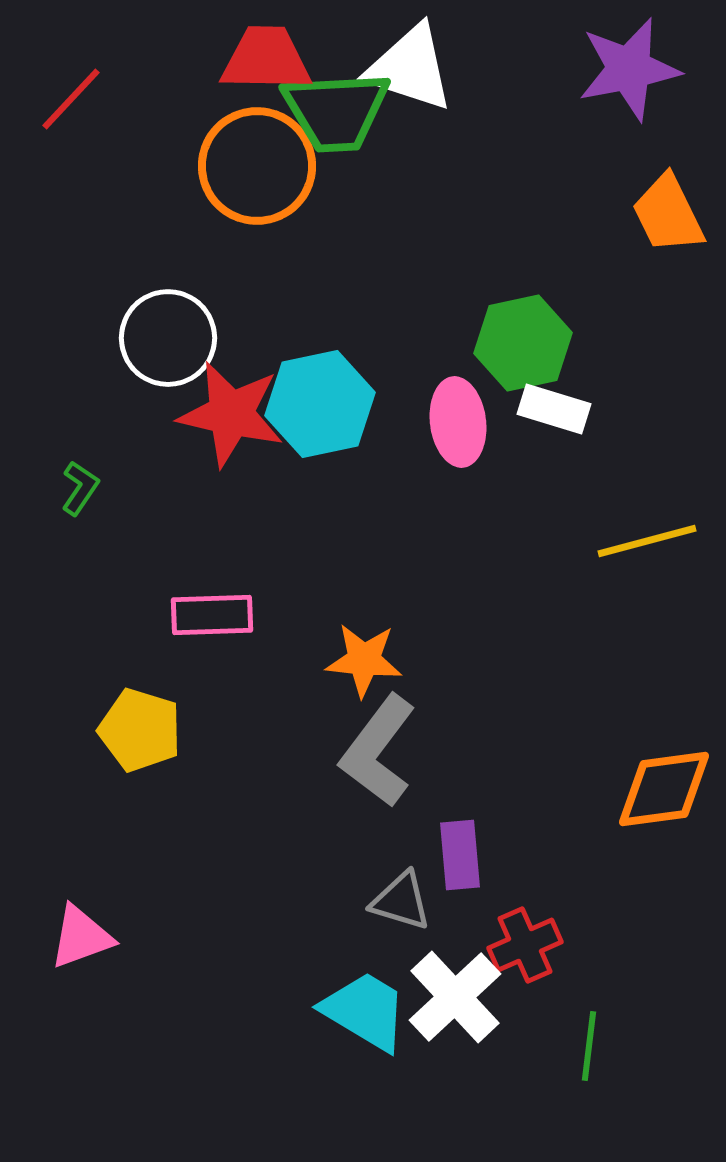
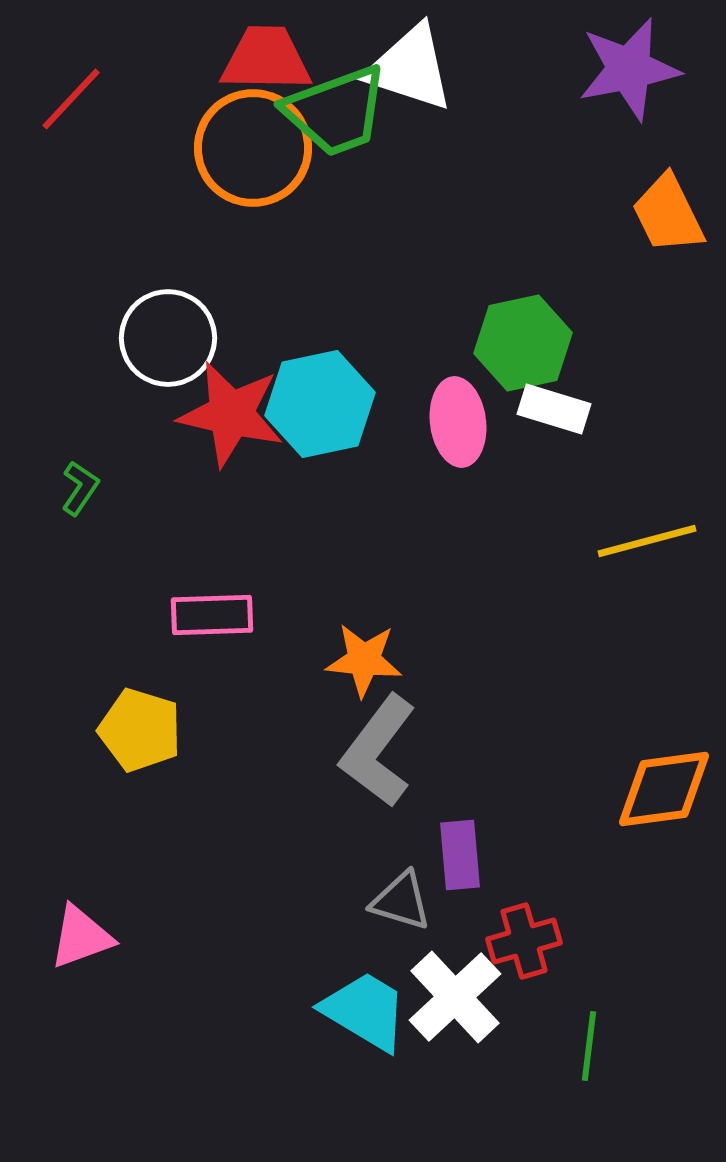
green trapezoid: rotated 17 degrees counterclockwise
orange circle: moved 4 px left, 18 px up
red cross: moved 1 px left, 4 px up; rotated 8 degrees clockwise
